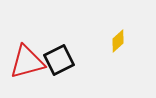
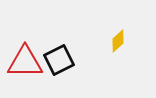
red triangle: moved 2 px left; rotated 15 degrees clockwise
